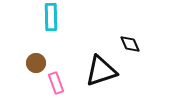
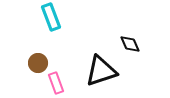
cyan rectangle: rotated 20 degrees counterclockwise
brown circle: moved 2 px right
